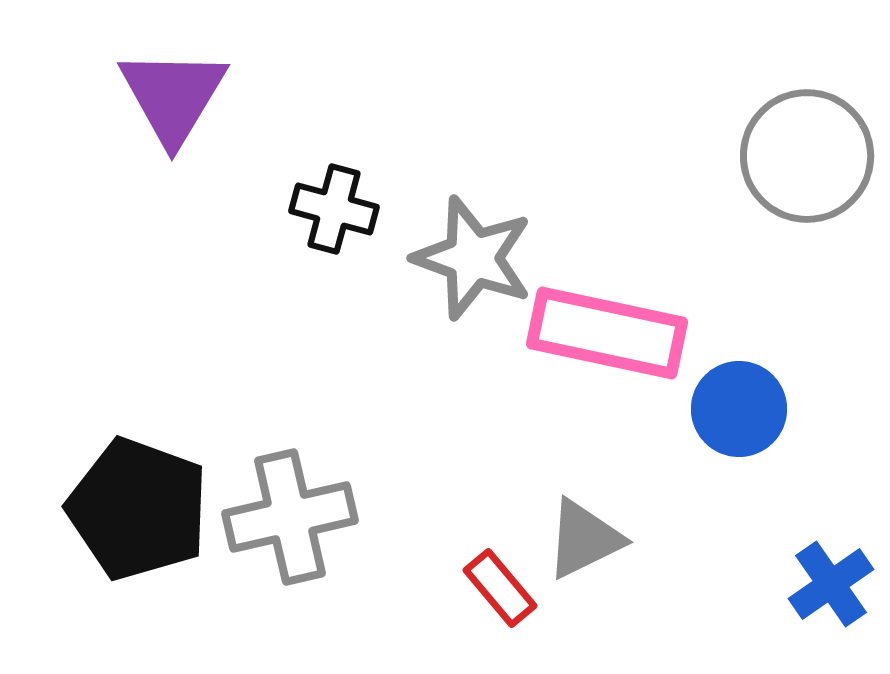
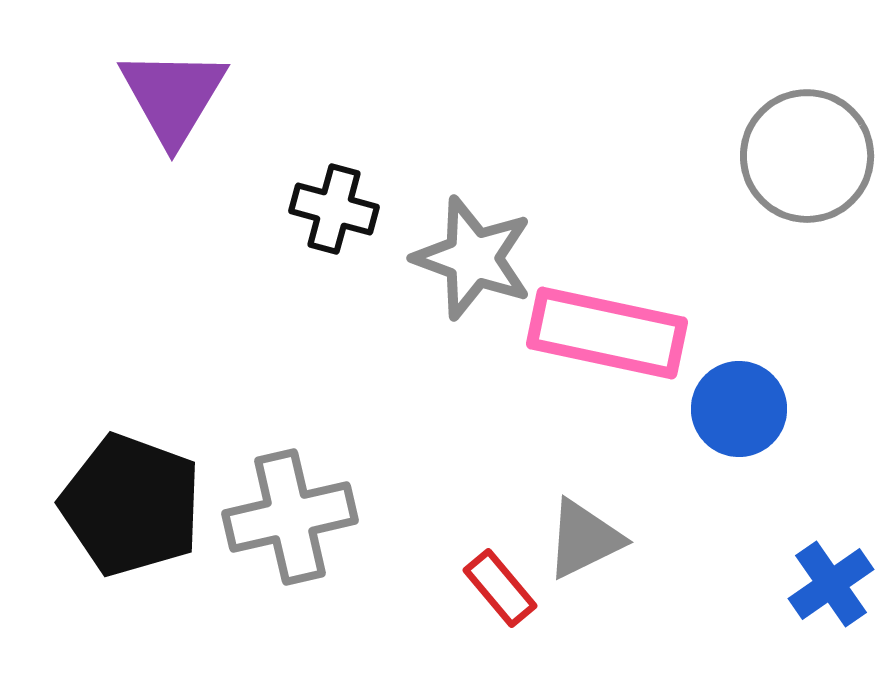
black pentagon: moved 7 px left, 4 px up
